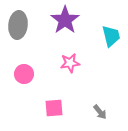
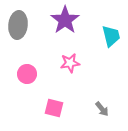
pink circle: moved 3 px right
pink square: rotated 18 degrees clockwise
gray arrow: moved 2 px right, 3 px up
